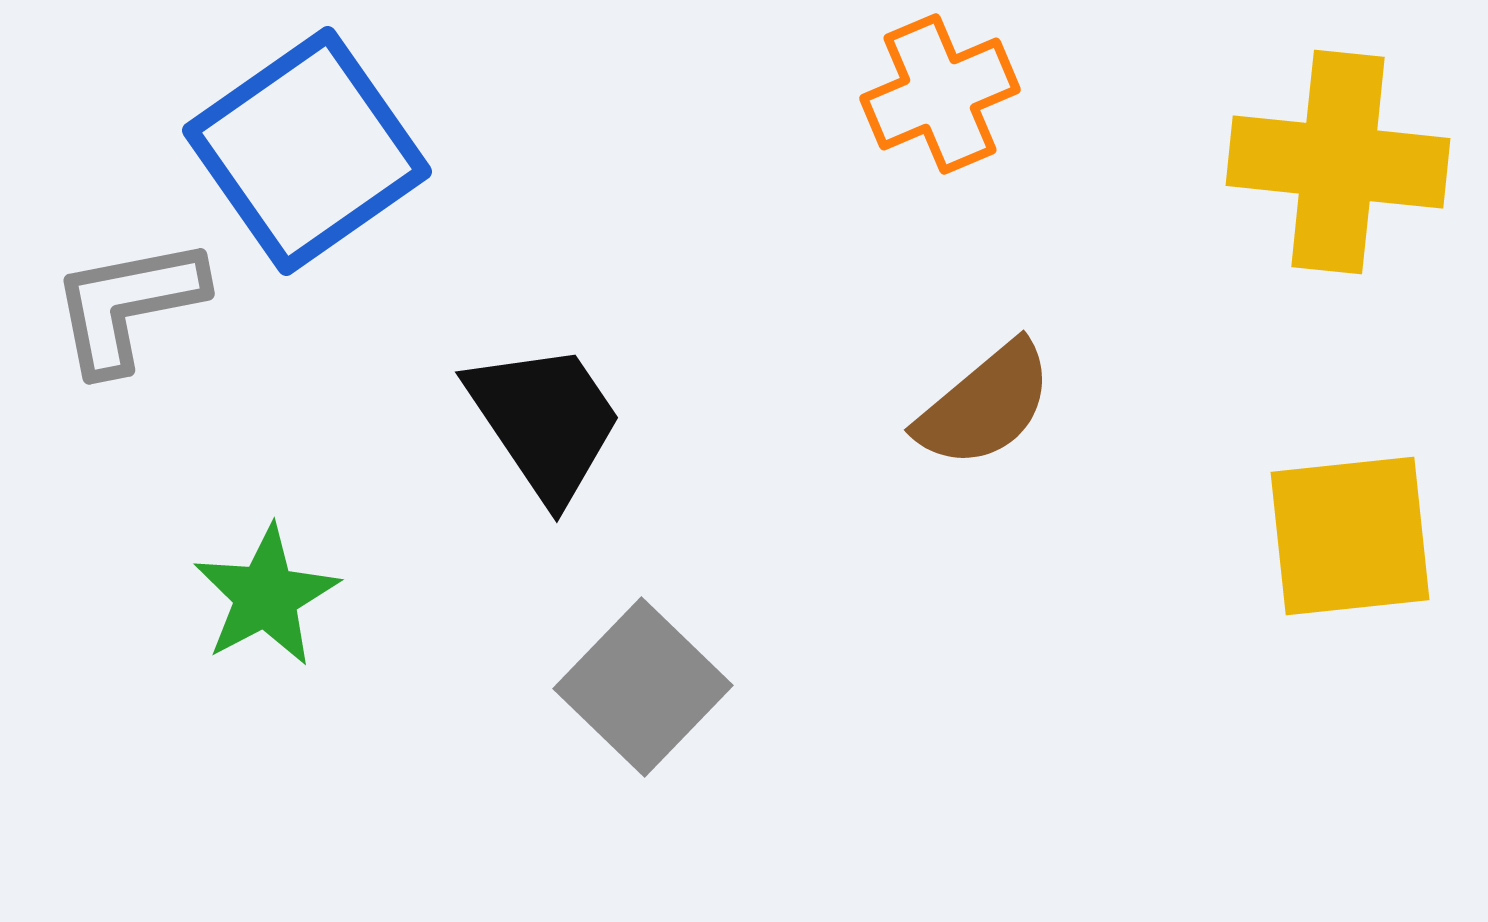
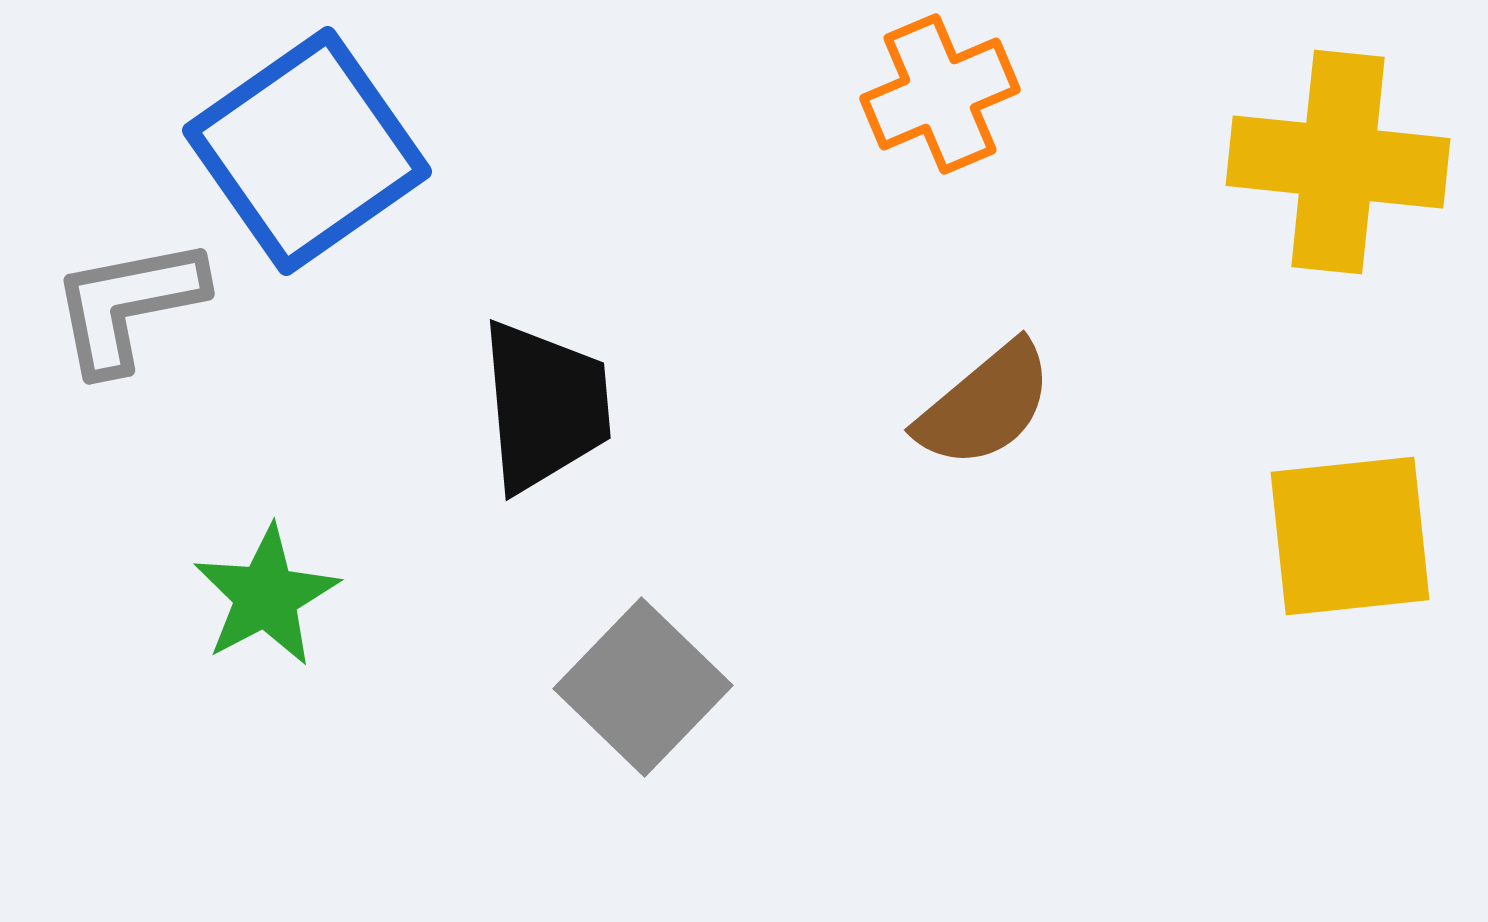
black trapezoid: moved 15 px up; rotated 29 degrees clockwise
